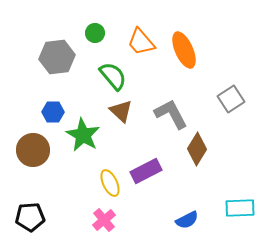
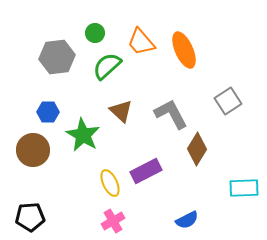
green semicircle: moved 6 px left, 10 px up; rotated 92 degrees counterclockwise
gray square: moved 3 px left, 2 px down
blue hexagon: moved 5 px left
cyan rectangle: moved 4 px right, 20 px up
pink cross: moved 9 px right, 1 px down; rotated 10 degrees clockwise
